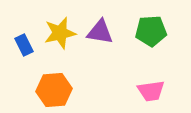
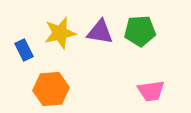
green pentagon: moved 11 px left
blue rectangle: moved 5 px down
orange hexagon: moved 3 px left, 1 px up
